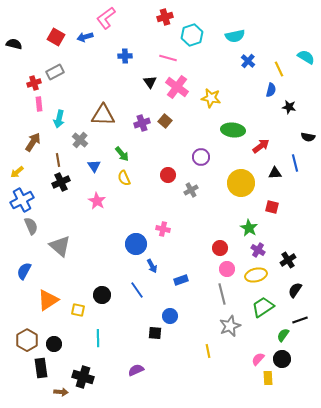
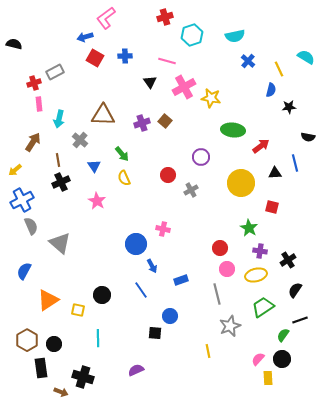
red square at (56, 37): moved 39 px right, 21 px down
pink line at (168, 58): moved 1 px left, 3 px down
pink cross at (177, 87): moved 7 px right; rotated 25 degrees clockwise
black star at (289, 107): rotated 16 degrees counterclockwise
yellow arrow at (17, 172): moved 2 px left, 2 px up
gray triangle at (60, 246): moved 3 px up
purple cross at (258, 250): moved 2 px right, 1 px down; rotated 24 degrees counterclockwise
blue line at (137, 290): moved 4 px right
gray line at (222, 294): moved 5 px left
brown arrow at (61, 392): rotated 16 degrees clockwise
